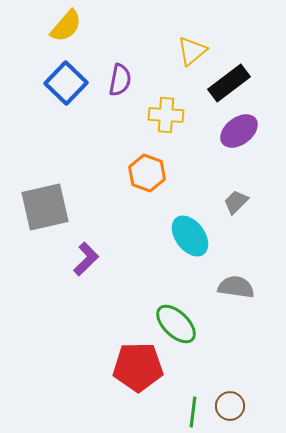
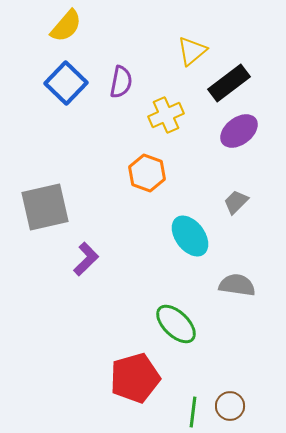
purple semicircle: moved 1 px right, 2 px down
yellow cross: rotated 28 degrees counterclockwise
gray semicircle: moved 1 px right, 2 px up
red pentagon: moved 3 px left, 11 px down; rotated 15 degrees counterclockwise
